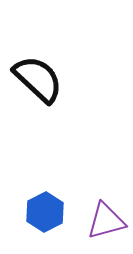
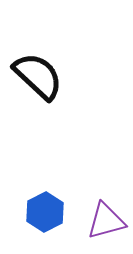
black semicircle: moved 3 px up
